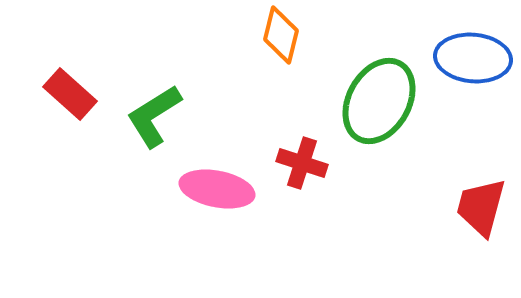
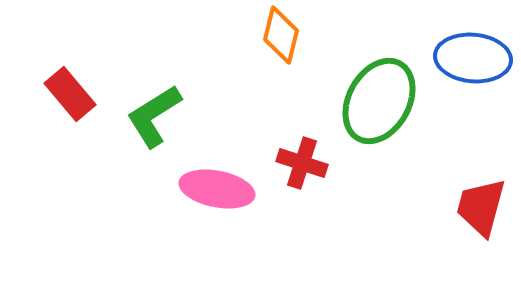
red rectangle: rotated 8 degrees clockwise
